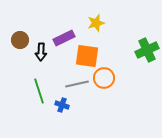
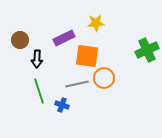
yellow star: rotated 12 degrees clockwise
black arrow: moved 4 px left, 7 px down
